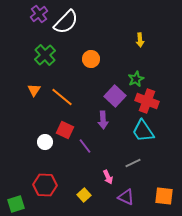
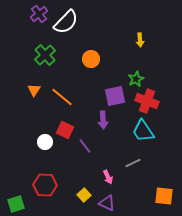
purple square: rotated 35 degrees clockwise
purple triangle: moved 19 px left, 6 px down
